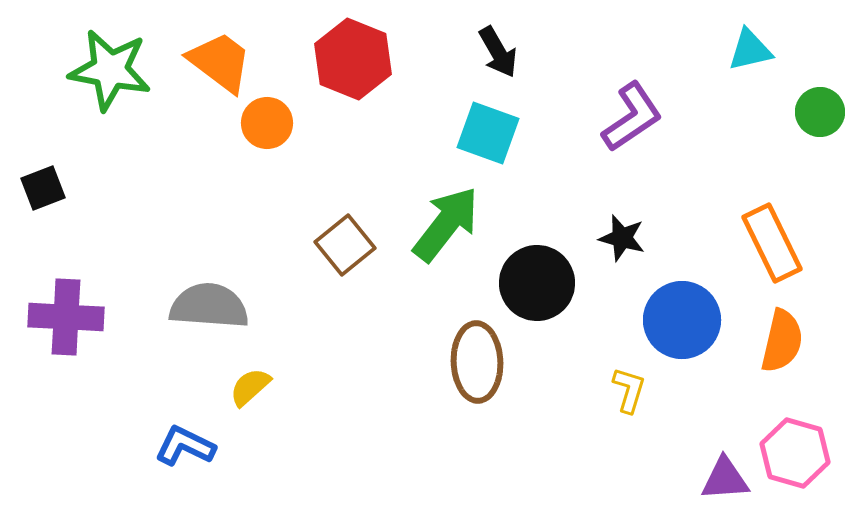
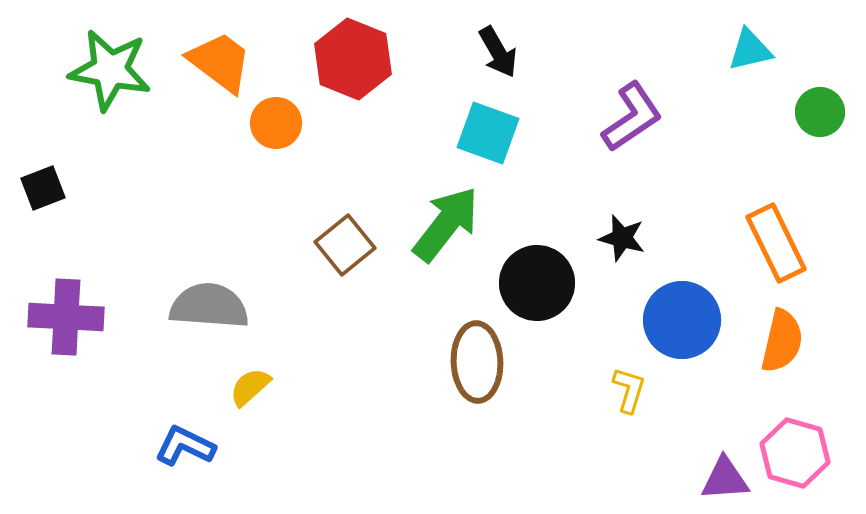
orange circle: moved 9 px right
orange rectangle: moved 4 px right
